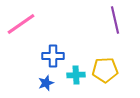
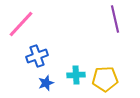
purple line: moved 1 px up
pink line: rotated 12 degrees counterclockwise
blue cross: moved 16 px left; rotated 20 degrees counterclockwise
yellow pentagon: moved 9 px down
